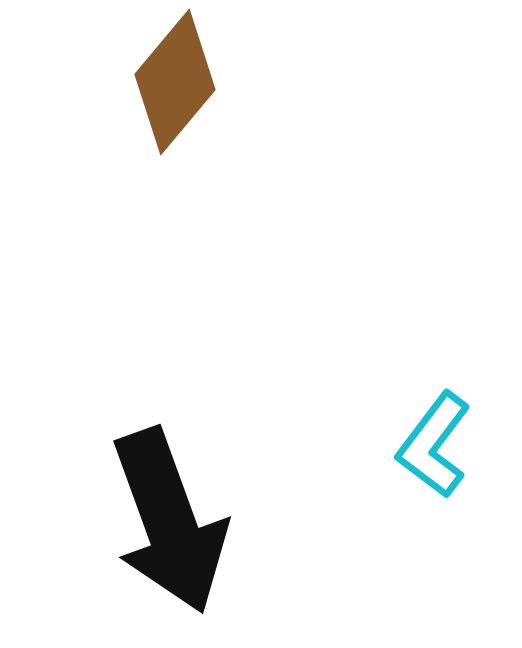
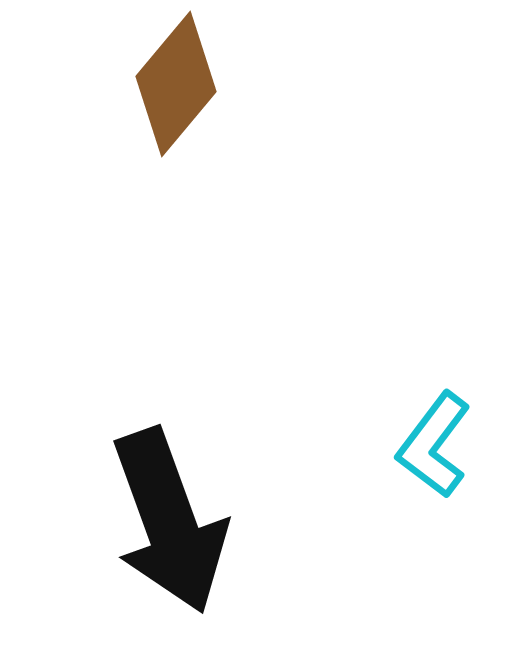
brown diamond: moved 1 px right, 2 px down
